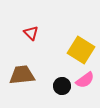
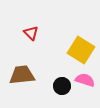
pink semicircle: rotated 126 degrees counterclockwise
